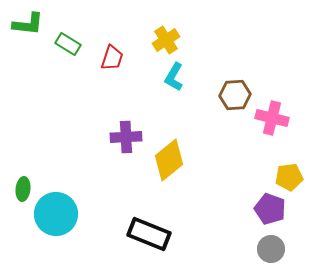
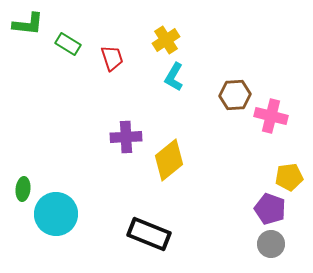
red trapezoid: rotated 36 degrees counterclockwise
pink cross: moved 1 px left, 2 px up
gray circle: moved 5 px up
